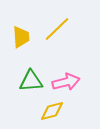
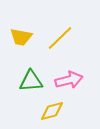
yellow line: moved 3 px right, 9 px down
yellow trapezoid: rotated 105 degrees clockwise
pink arrow: moved 3 px right, 2 px up
